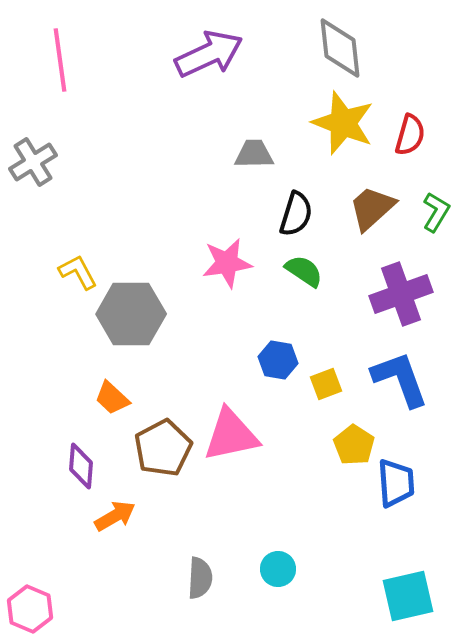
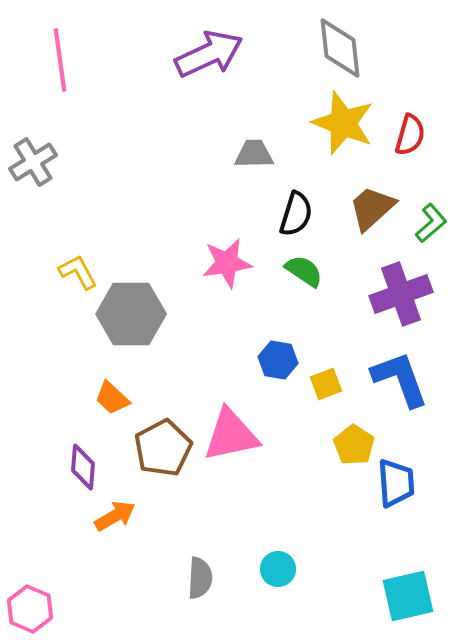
green L-shape: moved 5 px left, 11 px down; rotated 18 degrees clockwise
purple diamond: moved 2 px right, 1 px down
